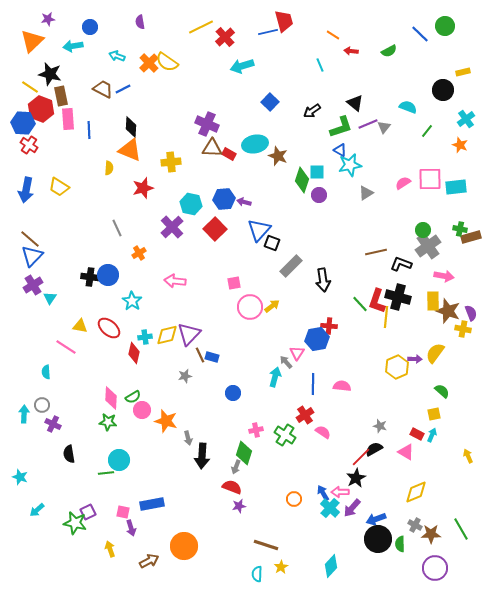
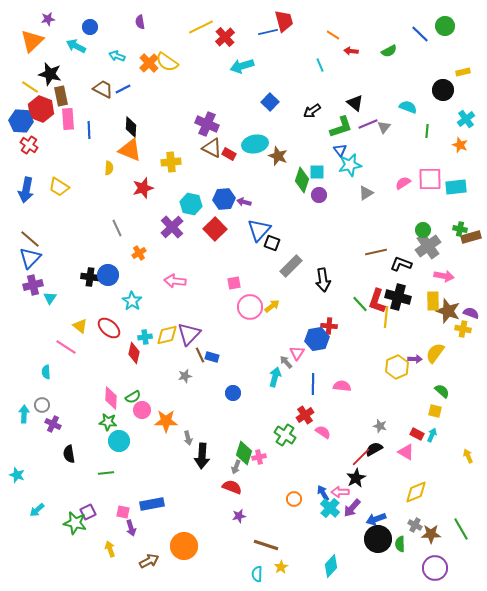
cyan arrow at (73, 46): moved 3 px right; rotated 36 degrees clockwise
blue hexagon at (23, 123): moved 2 px left, 2 px up
green line at (427, 131): rotated 32 degrees counterclockwise
brown triangle at (212, 148): rotated 25 degrees clockwise
blue triangle at (340, 150): rotated 24 degrees clockwise
blue triangle at (32, 256): moved 2 px left, 2 px down
purple cross at (33, 285): rotated 18 degrees clockwise
purple semicircle at (471, 313): rotated 49 degrees counterclockwise
yellow triangle at (80, 326): rotated 28 degrees clockwise
yellow square at (434, 414): moved 1 px right, 3 px up; rotated 24 degrees clockwise
orange star at (166, 421): rotated 15 degrees counterclockwise
pink cross at (256, 430): moved 3 px right, 27 px down
cyan circle at (119, 460): moved 19 px up
cyan star at (20, 477): moved 3 px left, 2 px up
purple star at (239, 506): moved 10 px down
